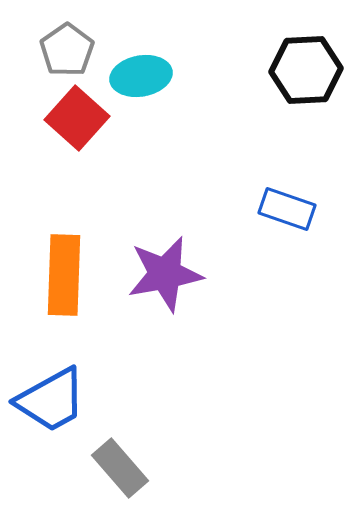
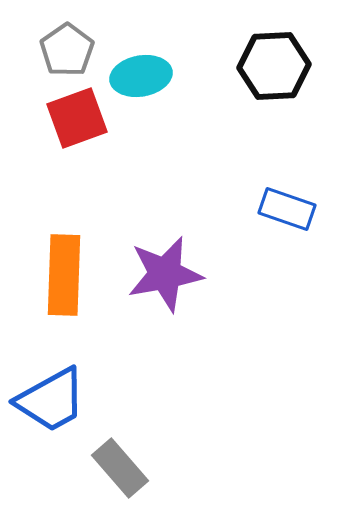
black hexagon: moved 32 px left, 4 px up
red square: rotated 28 degrees clockwise
